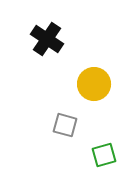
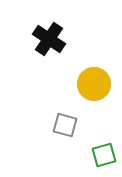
black cross: moved 2 px right
